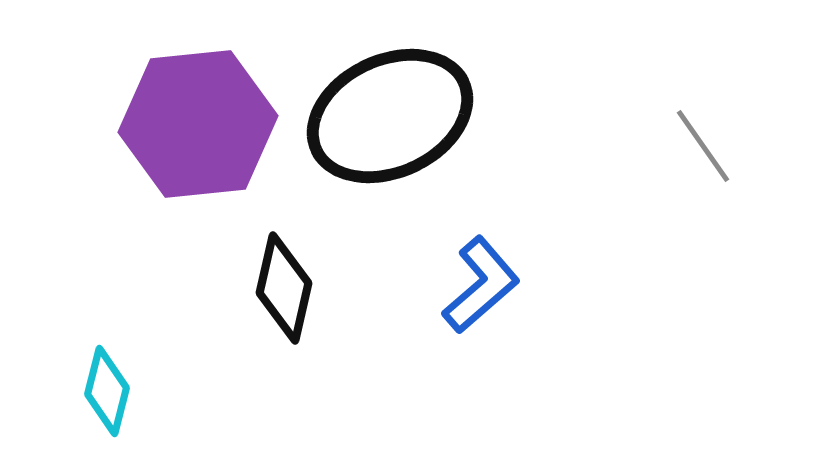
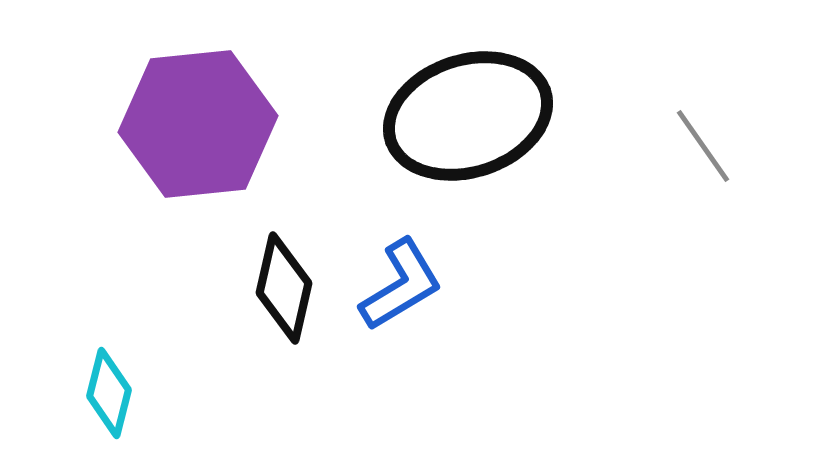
black ellipse: moved 78 px right; rotated 7 degrees clockwise
blue L-shape: moved 80 px left; rotated 10 degrees clockwise
cyan diamond: moved 2 px right, 2 px down
